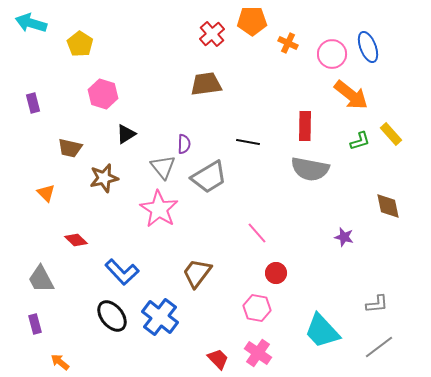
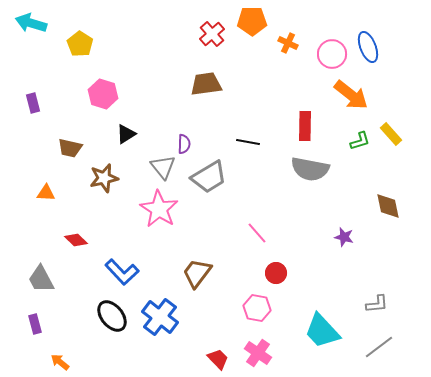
orange triangle at (46, 193): rotated 42 degrees counterclockwise
